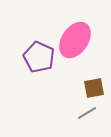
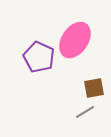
gray line: moved 2 px left, 1 px up
